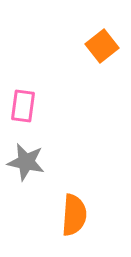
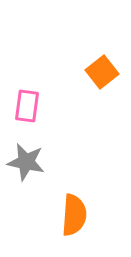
orange square: moved 26 px down
pink rectangle: moved 4 px right
